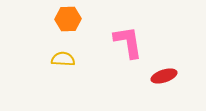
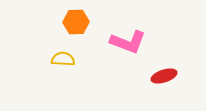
orange hexagon: moved 8 px right, 3 px down
pink L-shape: rotated 120 degrees clockwise
